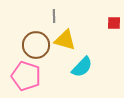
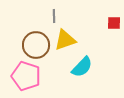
yellow triangle: rotated 35 degrees counterclockwise
